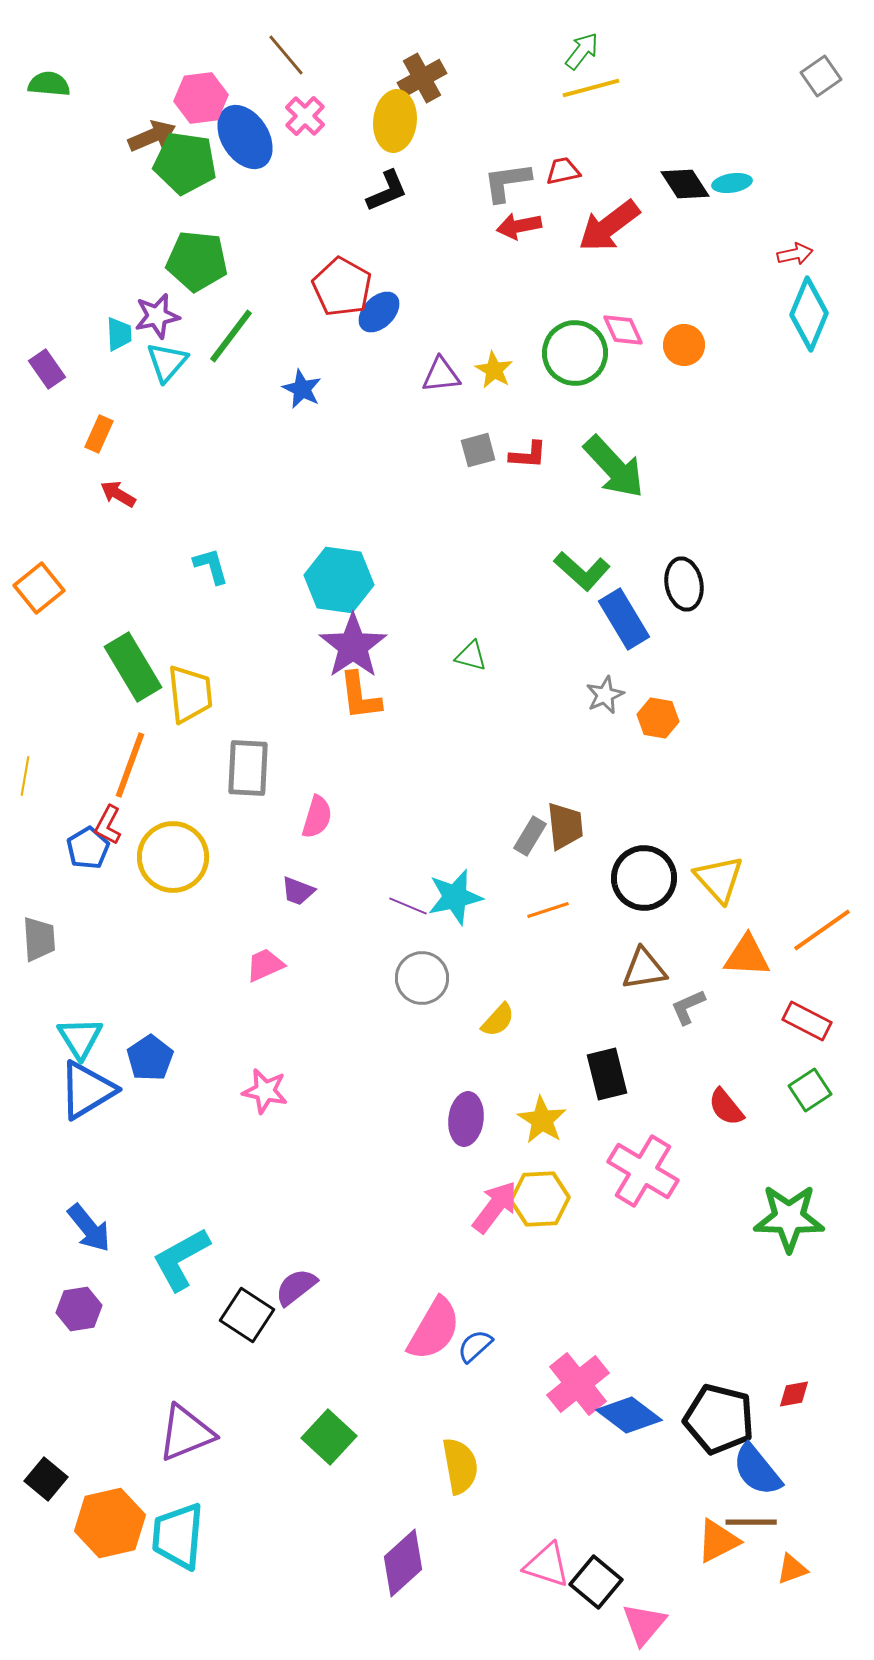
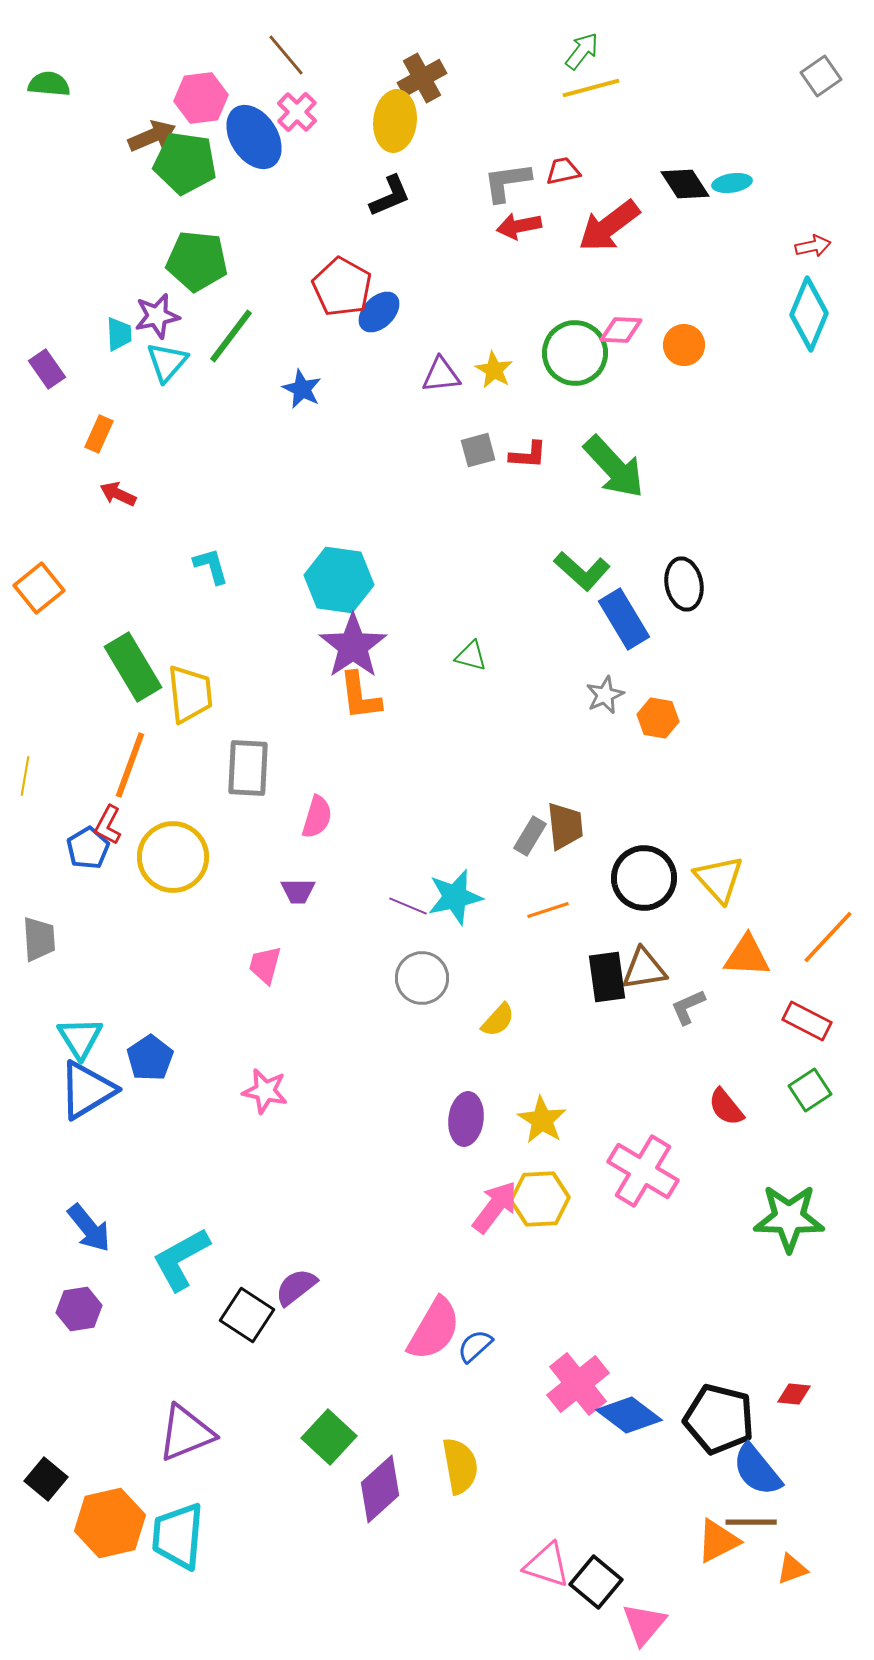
pink cross at (305, 116): moved 8 px left, 4 px up
blue ellipse at (245, 137): moved 9 px right
black L-shape at (387, 191): moved 3 px right, 5 px down
red arrow at (795, 254): moved 18 px right, 8 px up
pink diamond at (623, 330): moved 2 px left; rotated 63 degrees counterclockwise
red arrow at (118, 494): rotated 6 degrees counterclockwise
purple trapezoid at (298, 891): rotated 21 degrees counterclockwise
orange line at (822, 930): moved 6 px right, 7 px down; rotated 12 degrees counterclockwise
pink trapezoid at (265, 965): rotated 51 degrees counterclockwise
black rectangle at (607, 1074): moved 97 px up; rotated 6 degrees clockwise
red diamond at (794, 1394): rotated 16 degrees clockwise
purple diamond at (403, 1563): moved 23 px left, 74 px up
